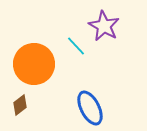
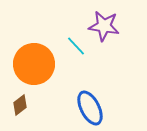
purple star: rotated 20 degrees counterclockwise
